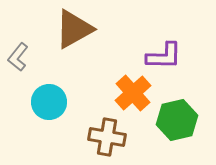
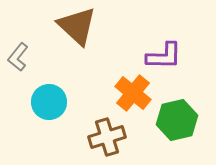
brown triangle: moved 3 px right, 3 px up; rotated 48 degrees counterclockwise
orange cross: rotated 9 degrees counterclockwise
brown cross: rotated 27 degrees counterclockwise
